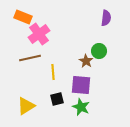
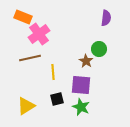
green circle: moved 2 px up
